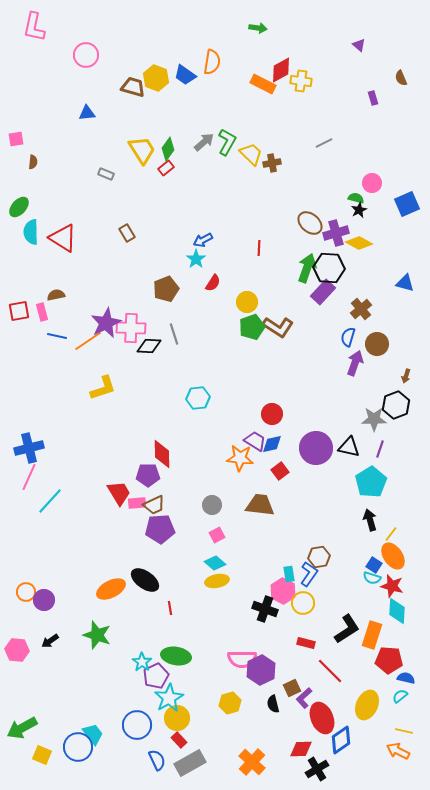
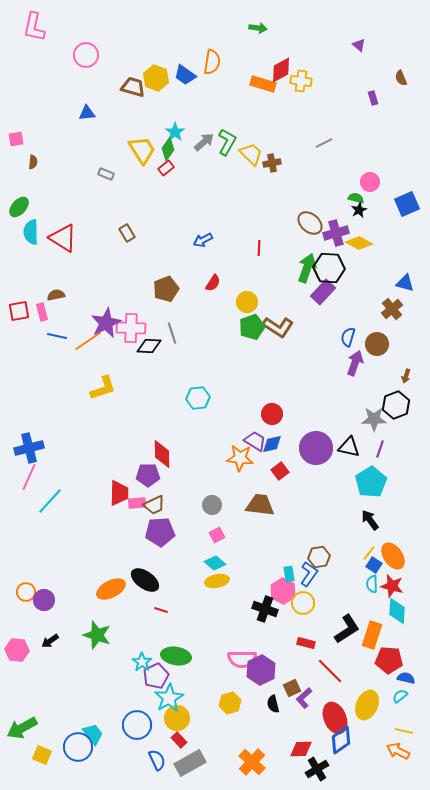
orange rectangle at (263, 84): rotated 10 degrees counterclockwise
pink circle at (372, 183): moved 2 px left, 1 px up
cyan star at (196, 259): moved 21 px left, 127 px up
brown cross at (361, 309): moved 31 px right
gray line at (174, 334): moved 2 px left, 1 px up
red trapezoid at (119, 493): rotated 32 degrees clockwise
black arrow at (370, 520): rotated 20 degrees counterclockwise
purple pentagon at (160, 529): moved 3 px down
yellow line at (391, 534): moved 22 px left, 19 px down
cyan semicircle at (372, 578): moved 6 px down; rotated 72 degrees clockwise
red line at (170, 608): moved 9 px left, 2 px down; rotated 64 degrees counterclockwise
red ellipse at (322, 718): moved 13 px right
